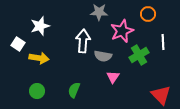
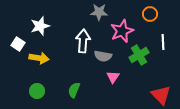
orange circle: moved 2 px right
